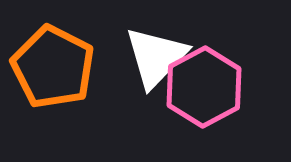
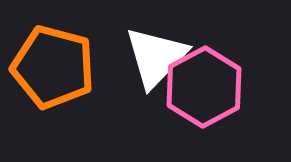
orange pentagon: rotated 12 degrees counterclockwise
